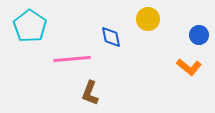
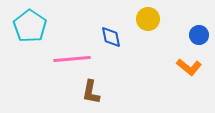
brown L-shape: moved 1 px right, 1 px up; rotated 10 degrees counterclockwise
